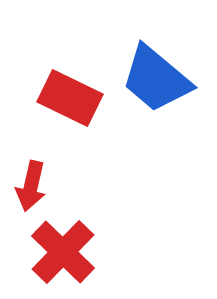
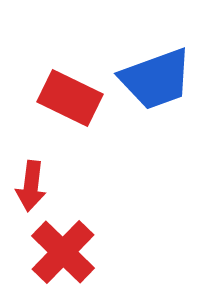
blue trapezoid: rotated 60 degrees counterclockwise
red arrow: rotated 6 degrees counterclockwise
